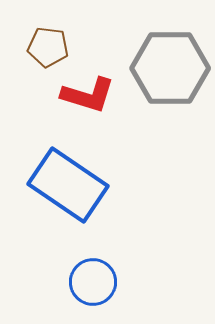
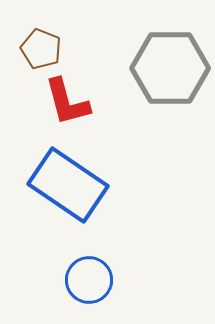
brown pentagon: moved 7 px left, 2 px down; rotated 15 degrees clockwise
red L-shape: moved 21 px left, 7 px down; rotated 58 degrees clockwise
blue circle: moved 4 px left, 2 px up
